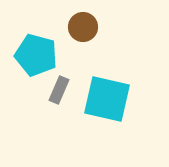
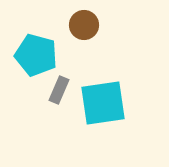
brown circle: moved 1 px right, 2 px up
cyan square: moved 4 px left, 4 px down; rotated 21 degrees counterclockwise
